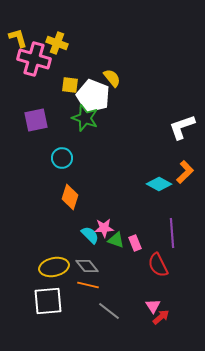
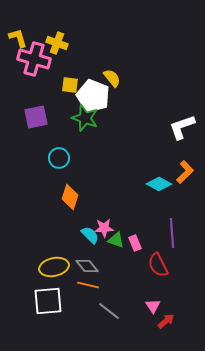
purple square: moved 3 px up
cyan circle: moved 3 px left
red arrow: moved 5 px right, 4 px down
